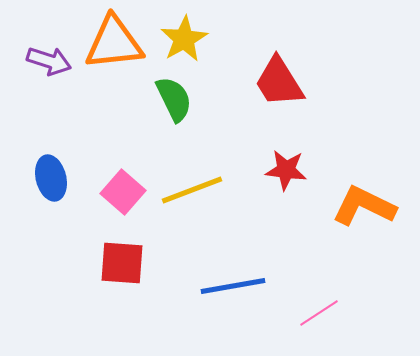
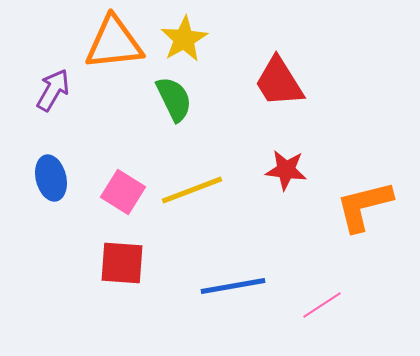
purple arrow: moved 4 px right, 29 px down; rotated 78 degrees counterclockwise
pink square: rotated 9 degrees counterclockwise
orange L-shape: rotated 40 degrees counterclockwise
pink line: moved 3 px right, 8 px up
